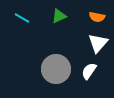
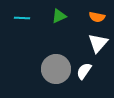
cyan line: rotated 28 degrees counterclockwise
white semicircle: moved 5 px left
